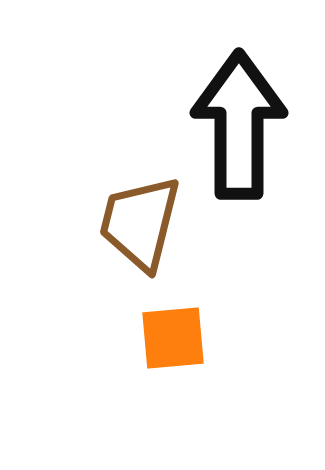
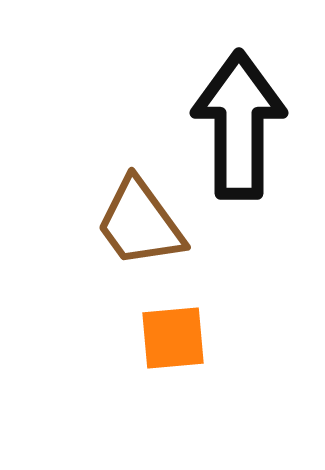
brown trapezoid: rotated 50 degrees counterclockwise
